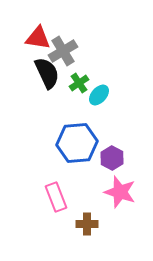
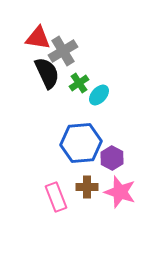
blue hexagon: moved 4 px right
brown cross: moved 37 px up
